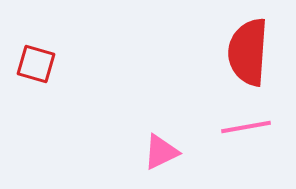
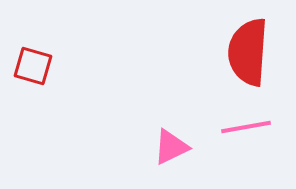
red square: moved 3 px left, 2 px down
pink triangle: moved 10 px right, 5 px up
